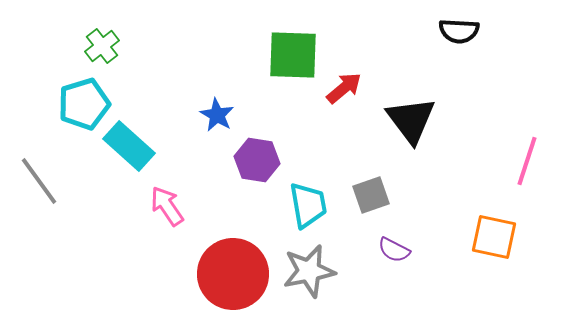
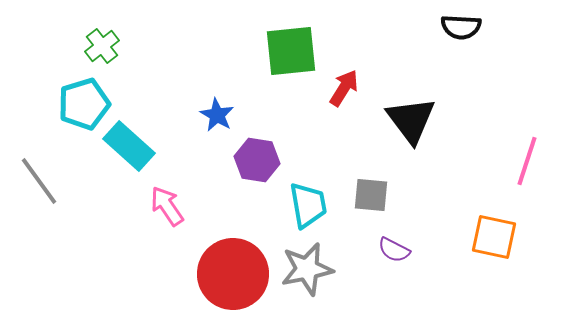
black semicircle: moved 2 px right, 4 px up
green square: moved 2 px left, 4 px up; rotated 8 degrees counterclockwise
red arrow: rotated 18 degrees counterclockwise
gray square: rotated 24 degrees clockwise
gray star: moved 2 px left, 2 px up
